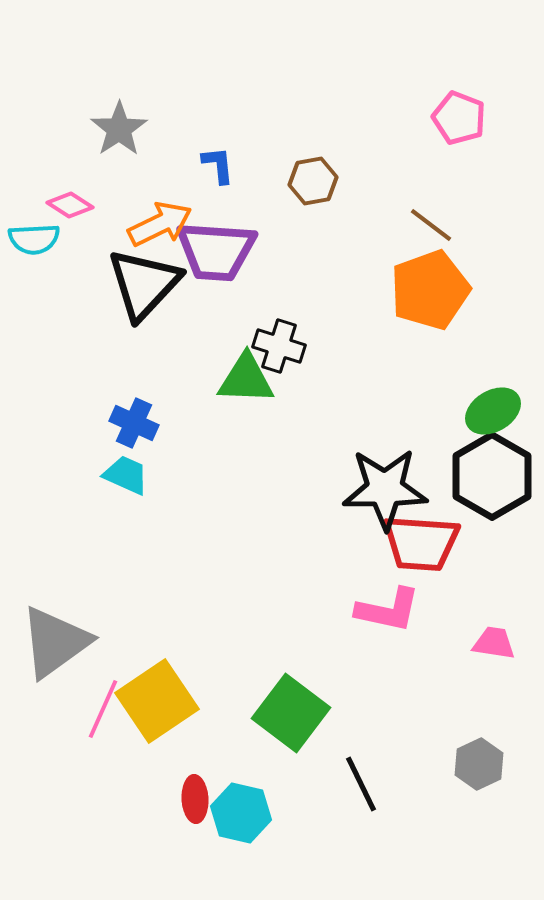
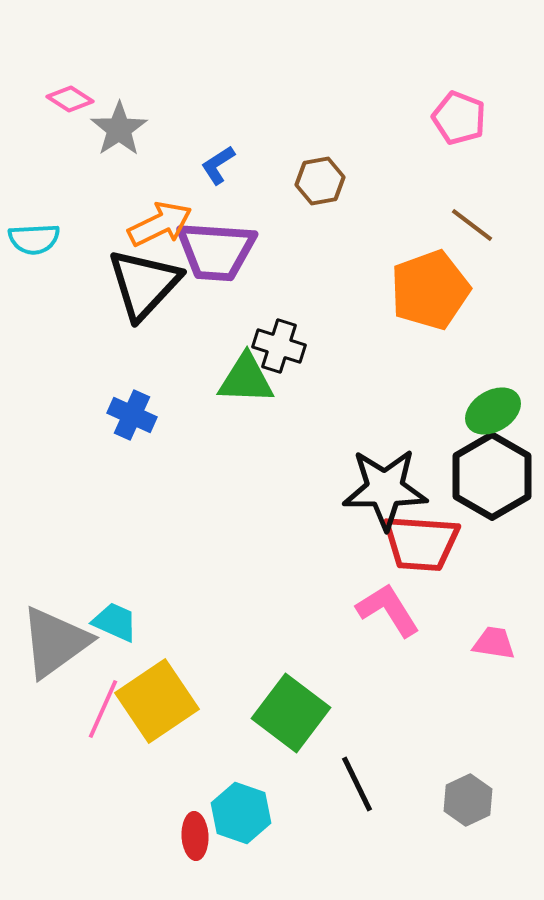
blue L-shape: rotated 117 degrees counterclockwise
brown hexagon: moved 7 px right
pink diamond: moved 106 px up
brown line: moved 41 px right
blue cross: moved 2 px left, 8 px up
cyan trapezoid: moved 11 px left, 147 px down
pink L-shape: rotated 134 degrees counterclockwise
gray hexagon: moved 11 px left, 36 px down
black line: moved 4 px left
red ellipse: moved 37 px down
cyan hexagon: rotated 6 degrees clockwise
